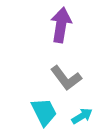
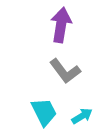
gray L-shape: moved 1 px left, 7 px up
